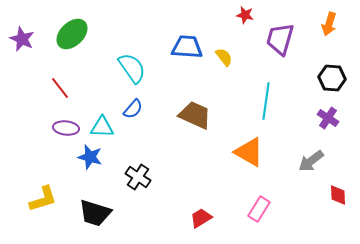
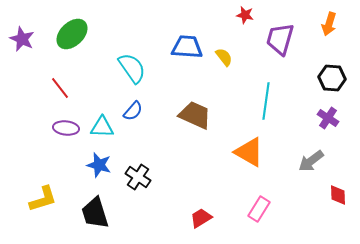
blue semicircle: moved 2 px down
blue star: moved 9 px right, 8 px down
black trapezoid: rotated 56 degrees clockwise
